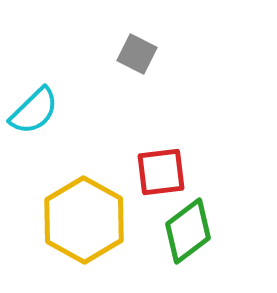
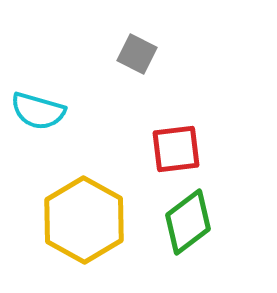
cyan semicircle: moved 4 px right; rotated 60 degrees clockwise
red square: moved 15 px right, 23 px up
green diamond: moved 9 px up
